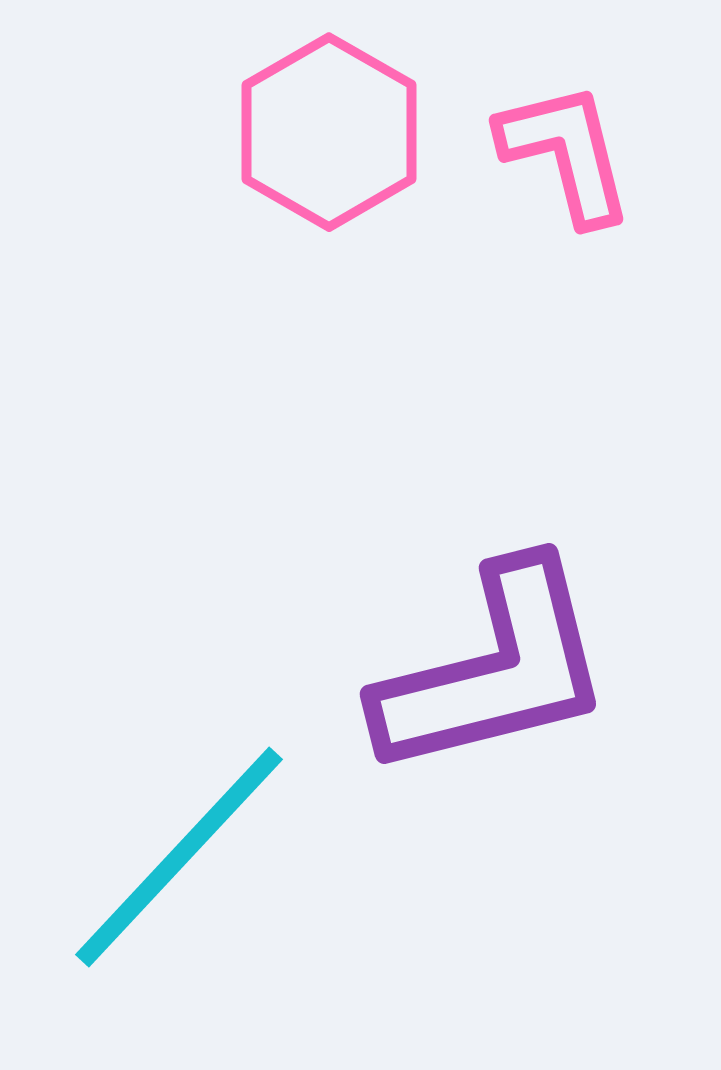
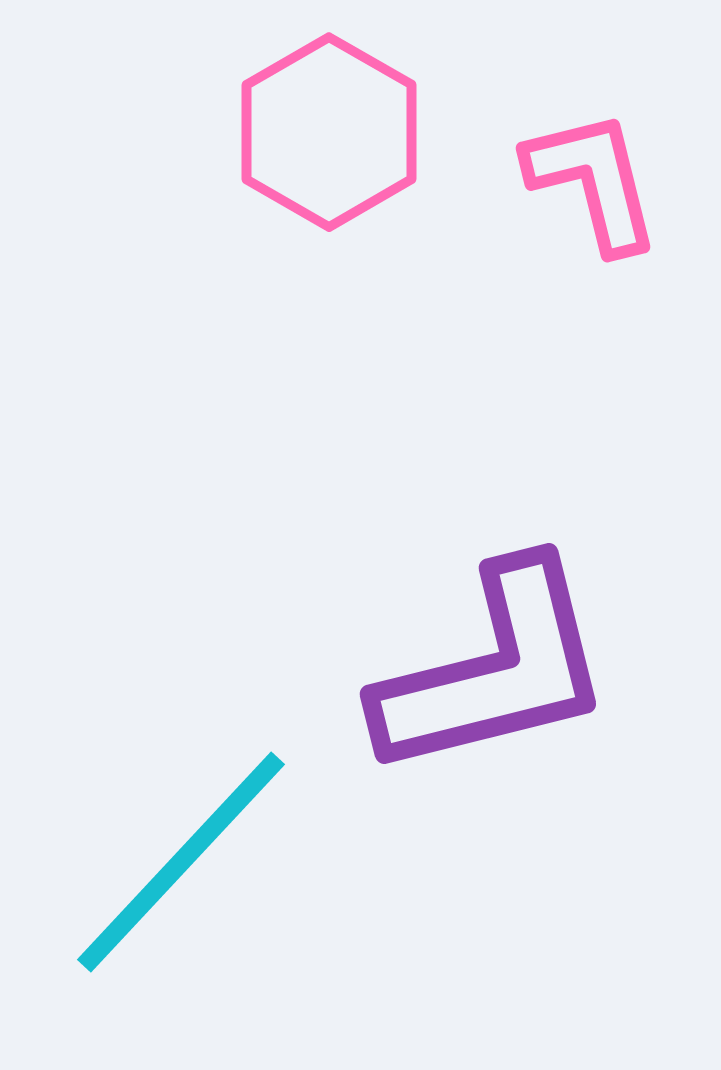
pink L-shape: moved 27 px right, 28 px down
cyan line: moved 2 px right, 5 px down
